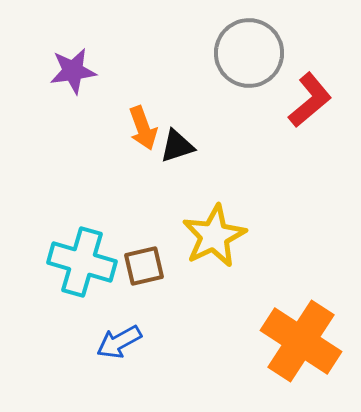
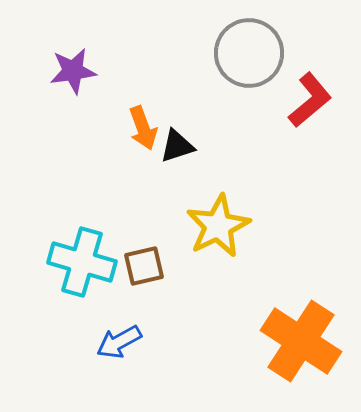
yellow star: moved 4 px right, 10 px up
